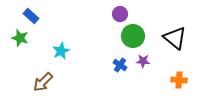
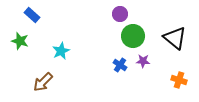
blue rectangle: moved 1 px right, 1 px up
green star: moved 3 px down
orange cross: rotated 14 degrees clockwise
